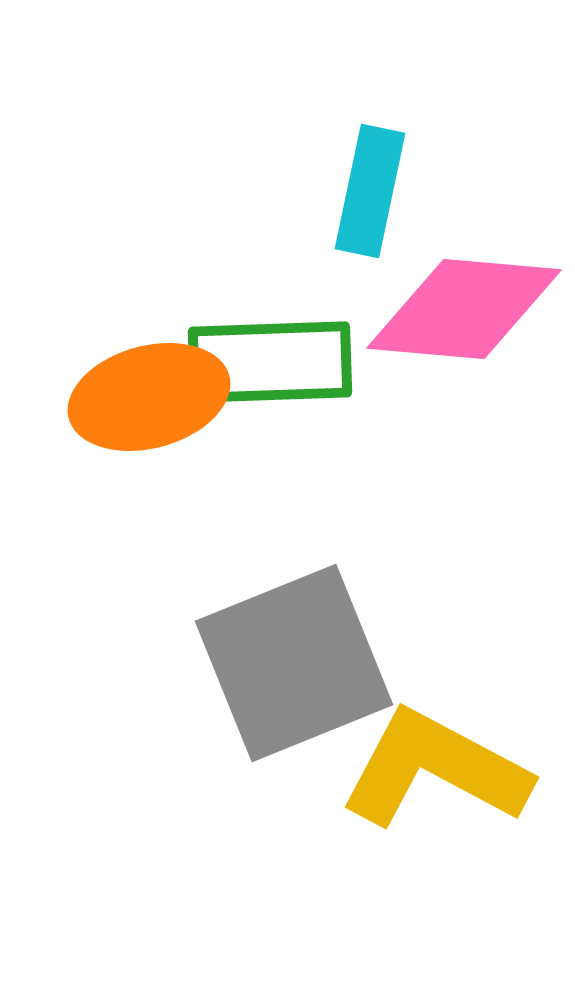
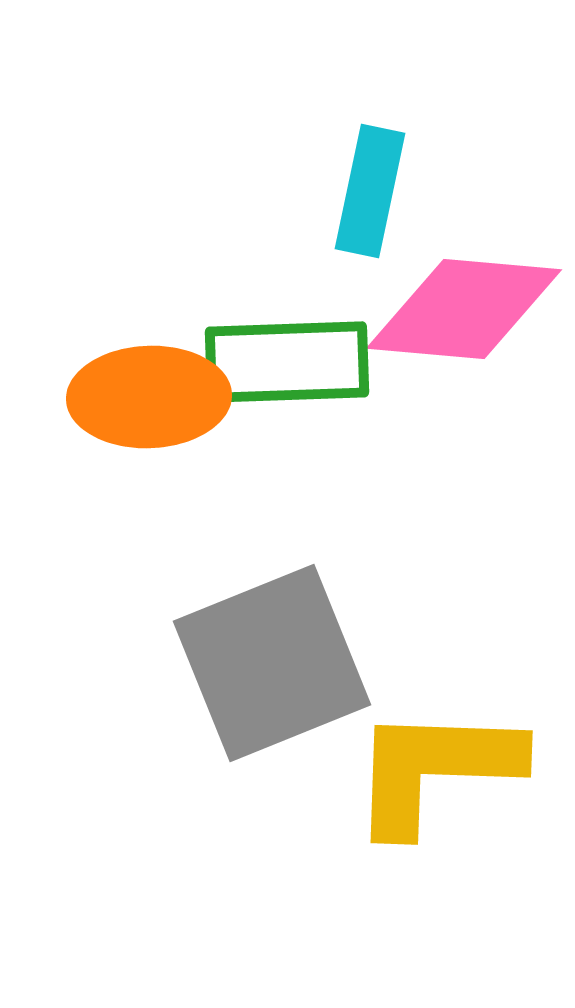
green rectangle: moved 17 px right
orange ellipse: rotated 13 degrees clockwise
gray square: moved 22 px left
yellow L-shape: rotated 26 degrees counterclockwise
